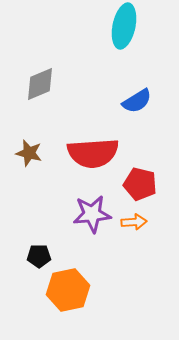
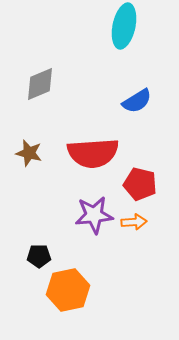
purple star: moved 2 px right, 1 px down
